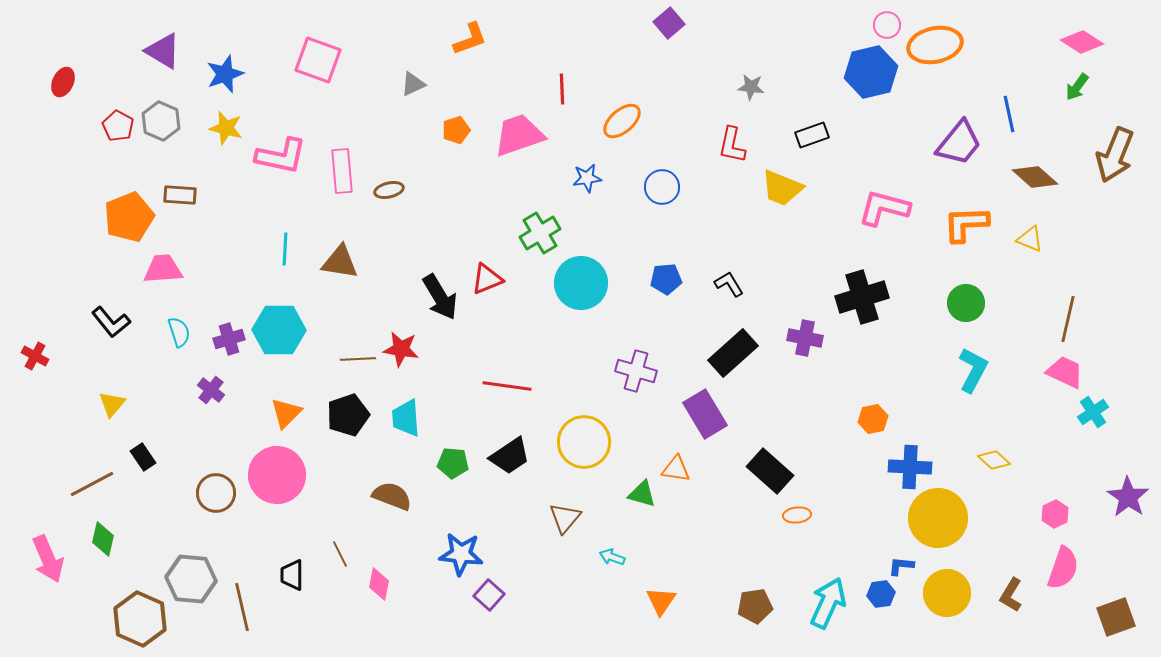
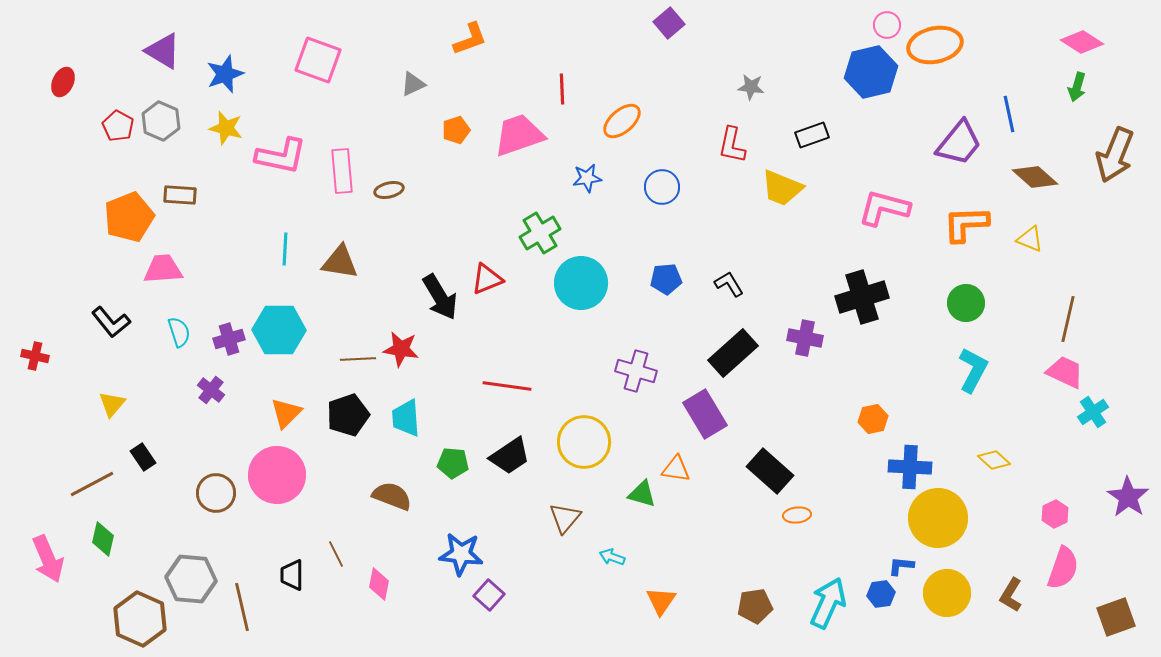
green arrow at (1077, 87): rotated 20 degrees counterclockwise
red cross at (35, 356): rotated 16 degrees counterclockwise
brown line at (340, 554): moved 4 px left
